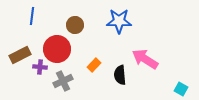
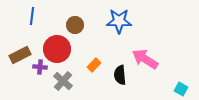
gray cross: rotated 24 degrees counterclockwise
